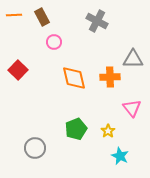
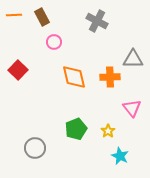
orange diamond: moved 1 px up
